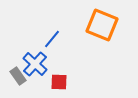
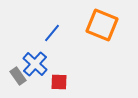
blue line: moved 6 px up
